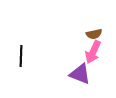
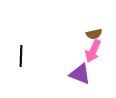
pink arrow: moved 1 px up
